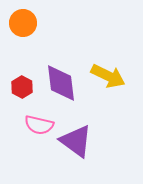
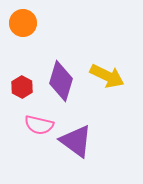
yellow arrow: moved 1 px left
purple diamond: moved 2 px up; rotated 24 degrees clockwise
